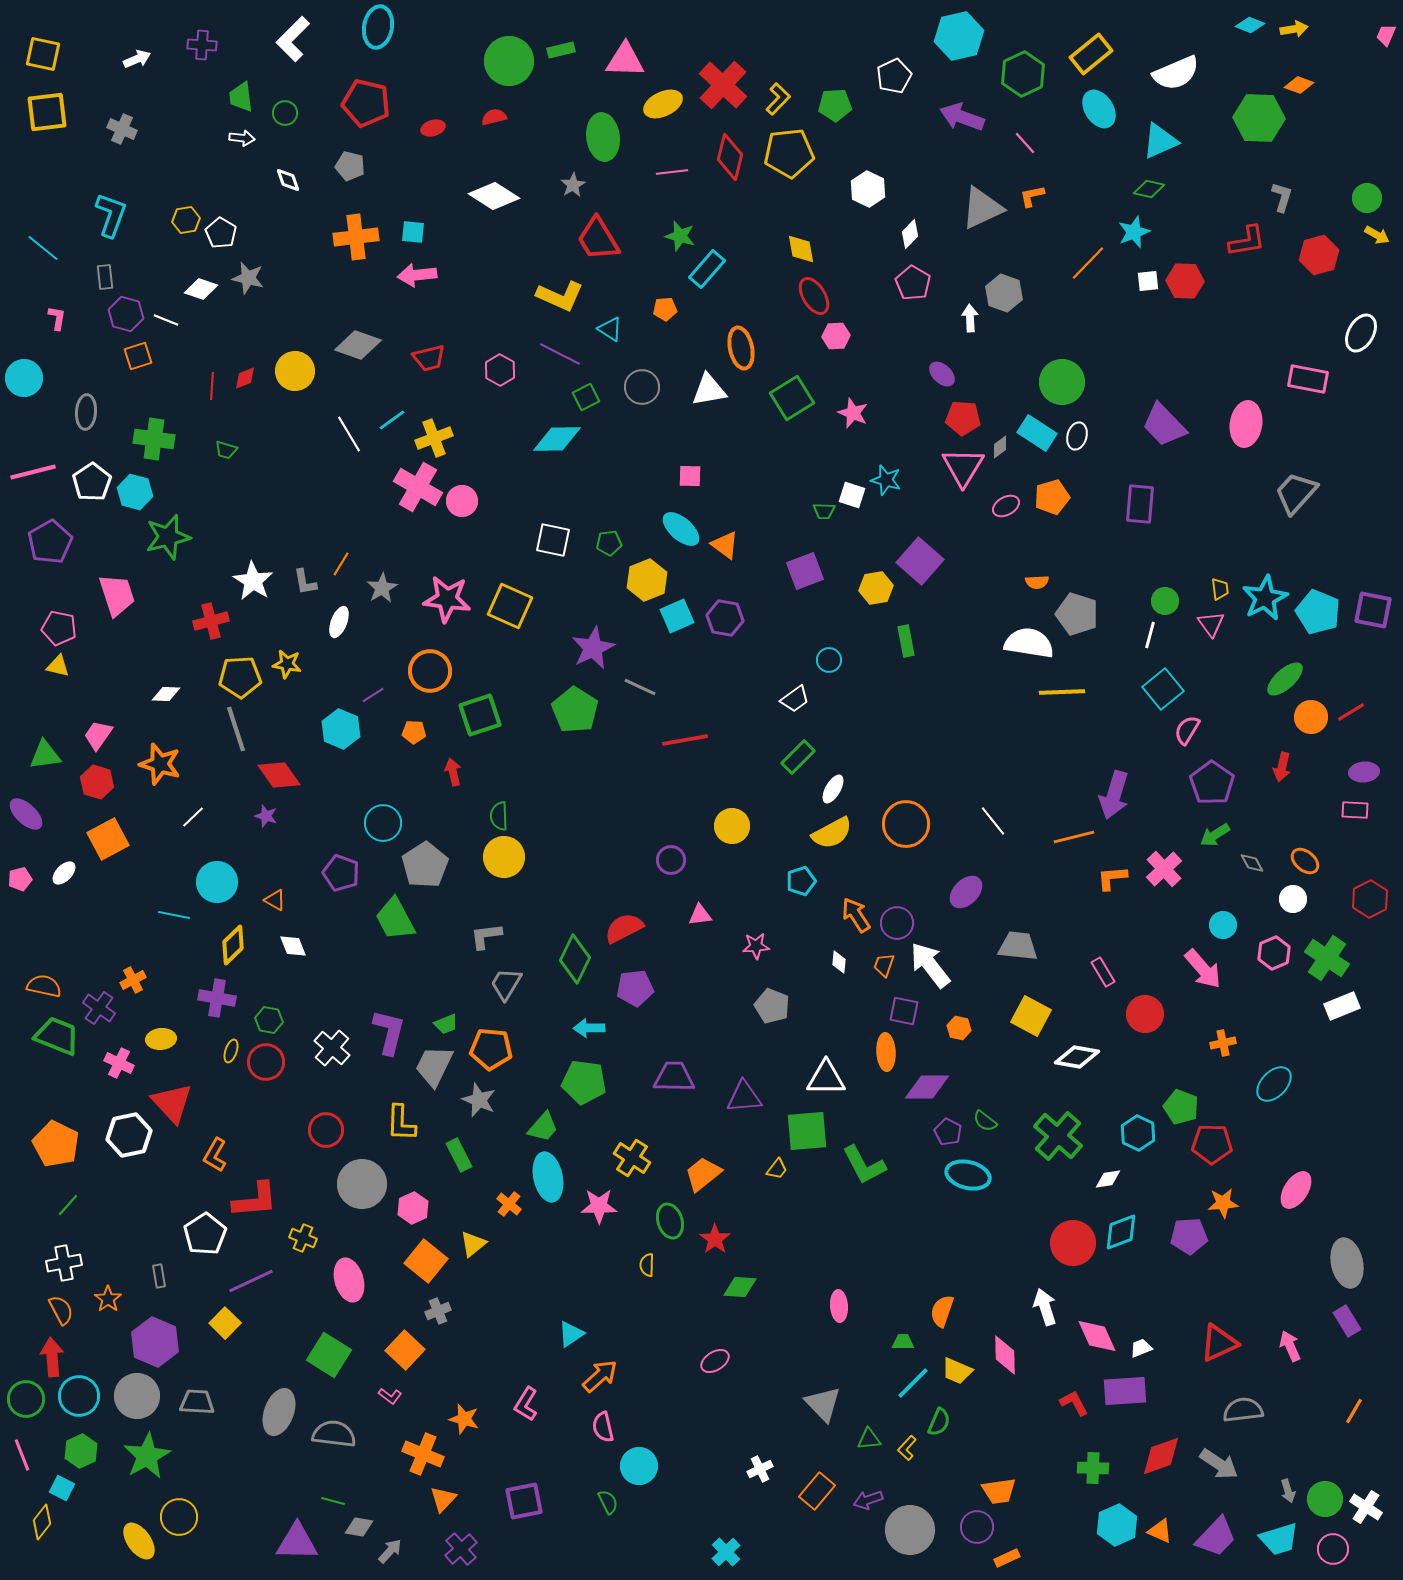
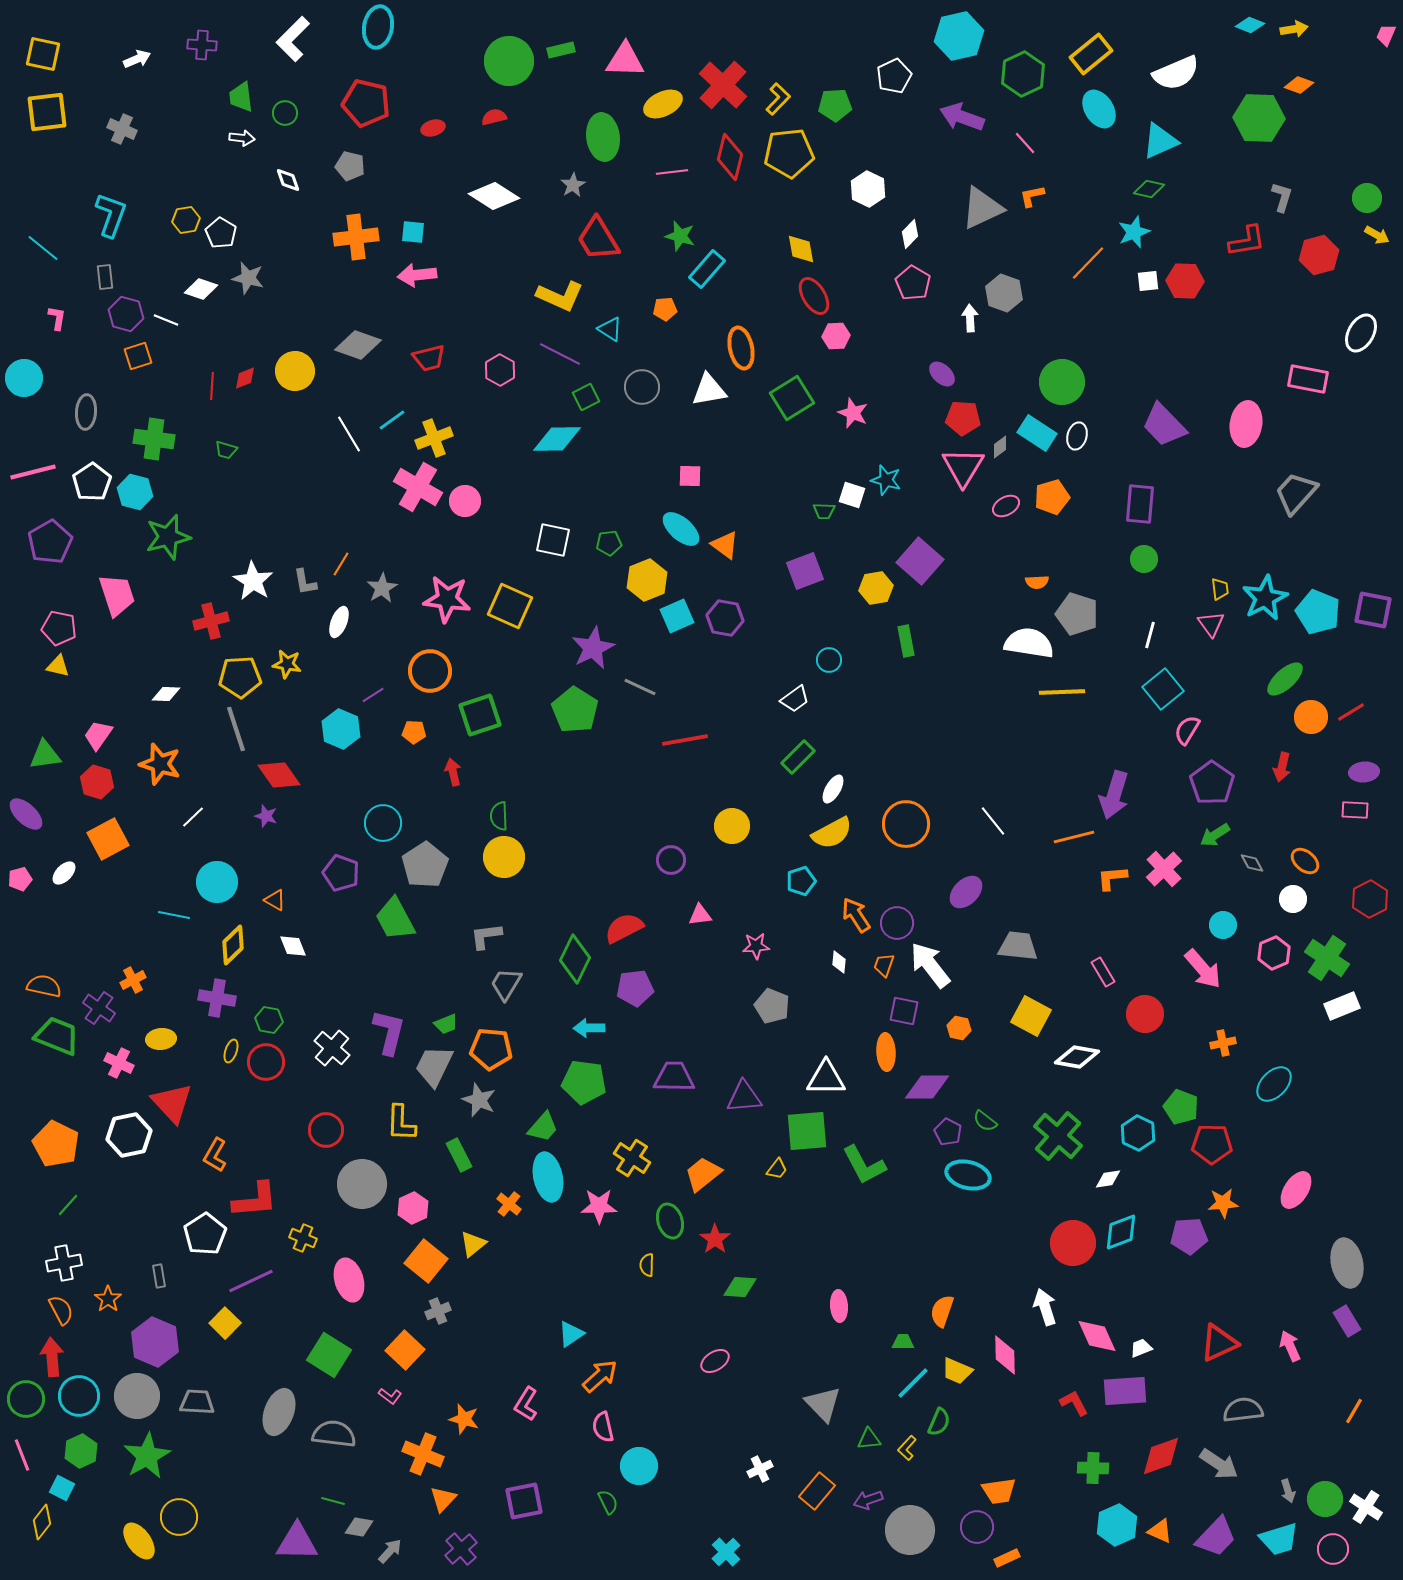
pink circle at (462, 501): moved 3 px right
green circle at (1165, 601): moved 21 px left, 42 px up
